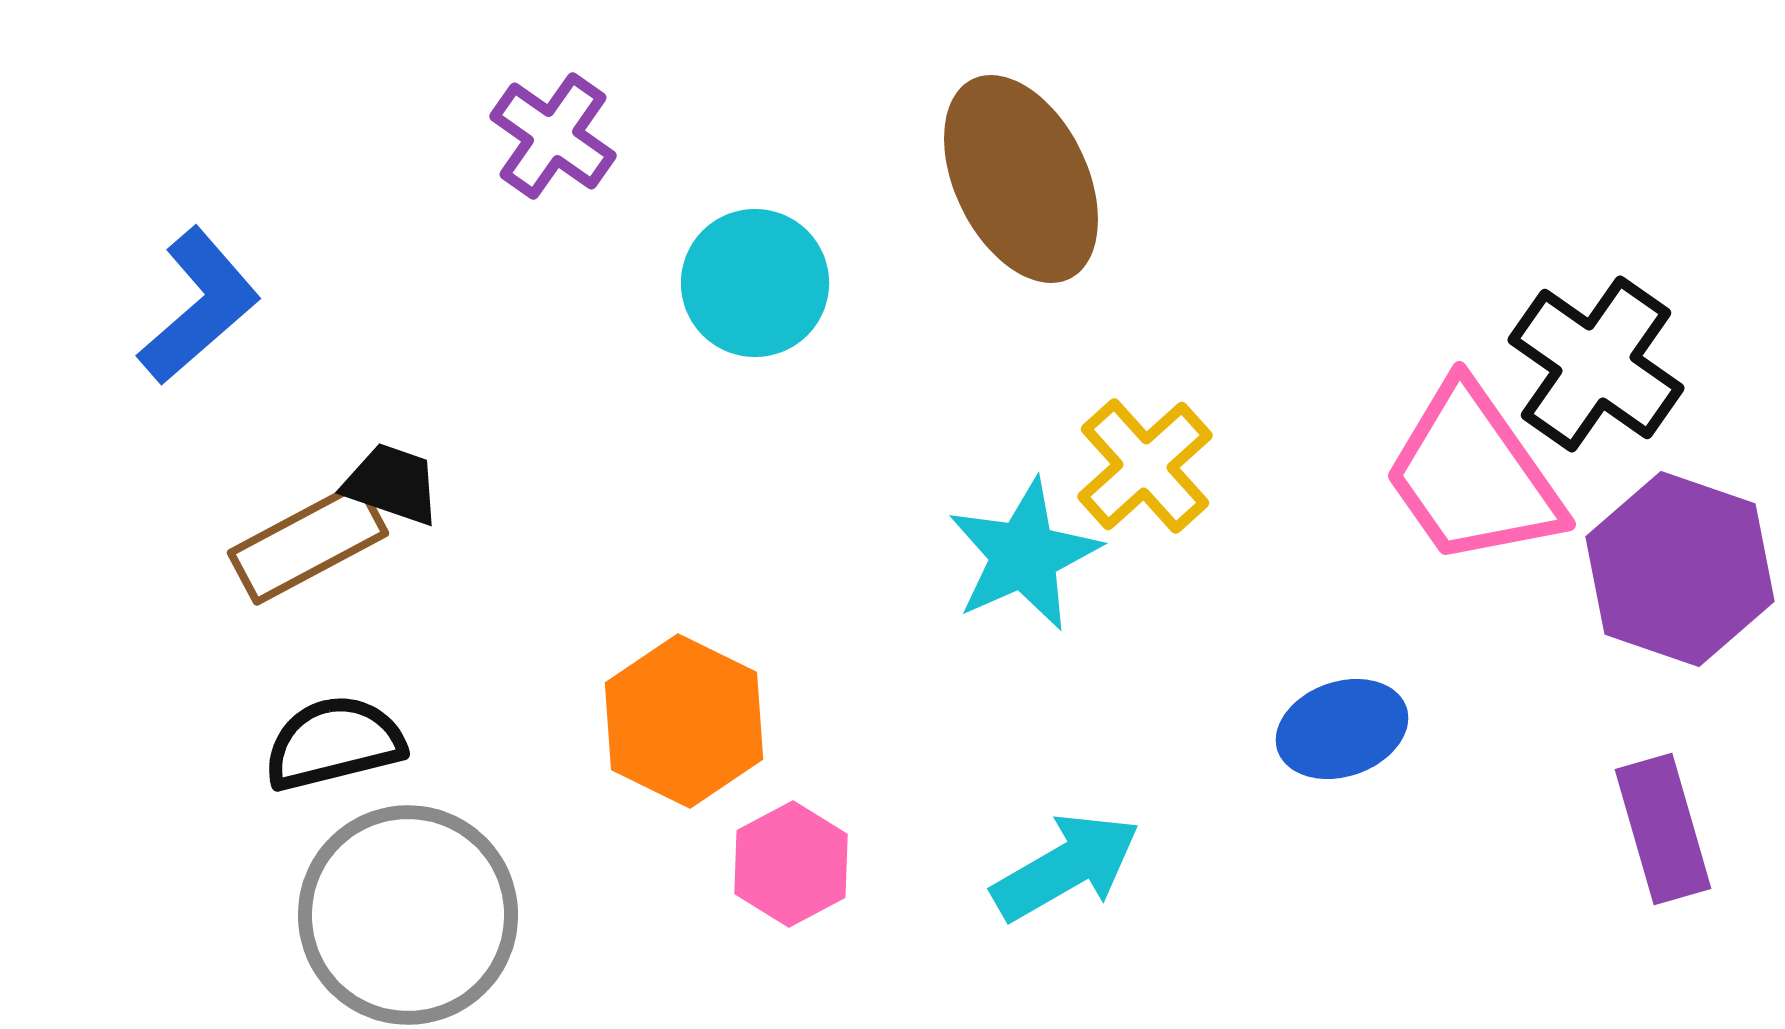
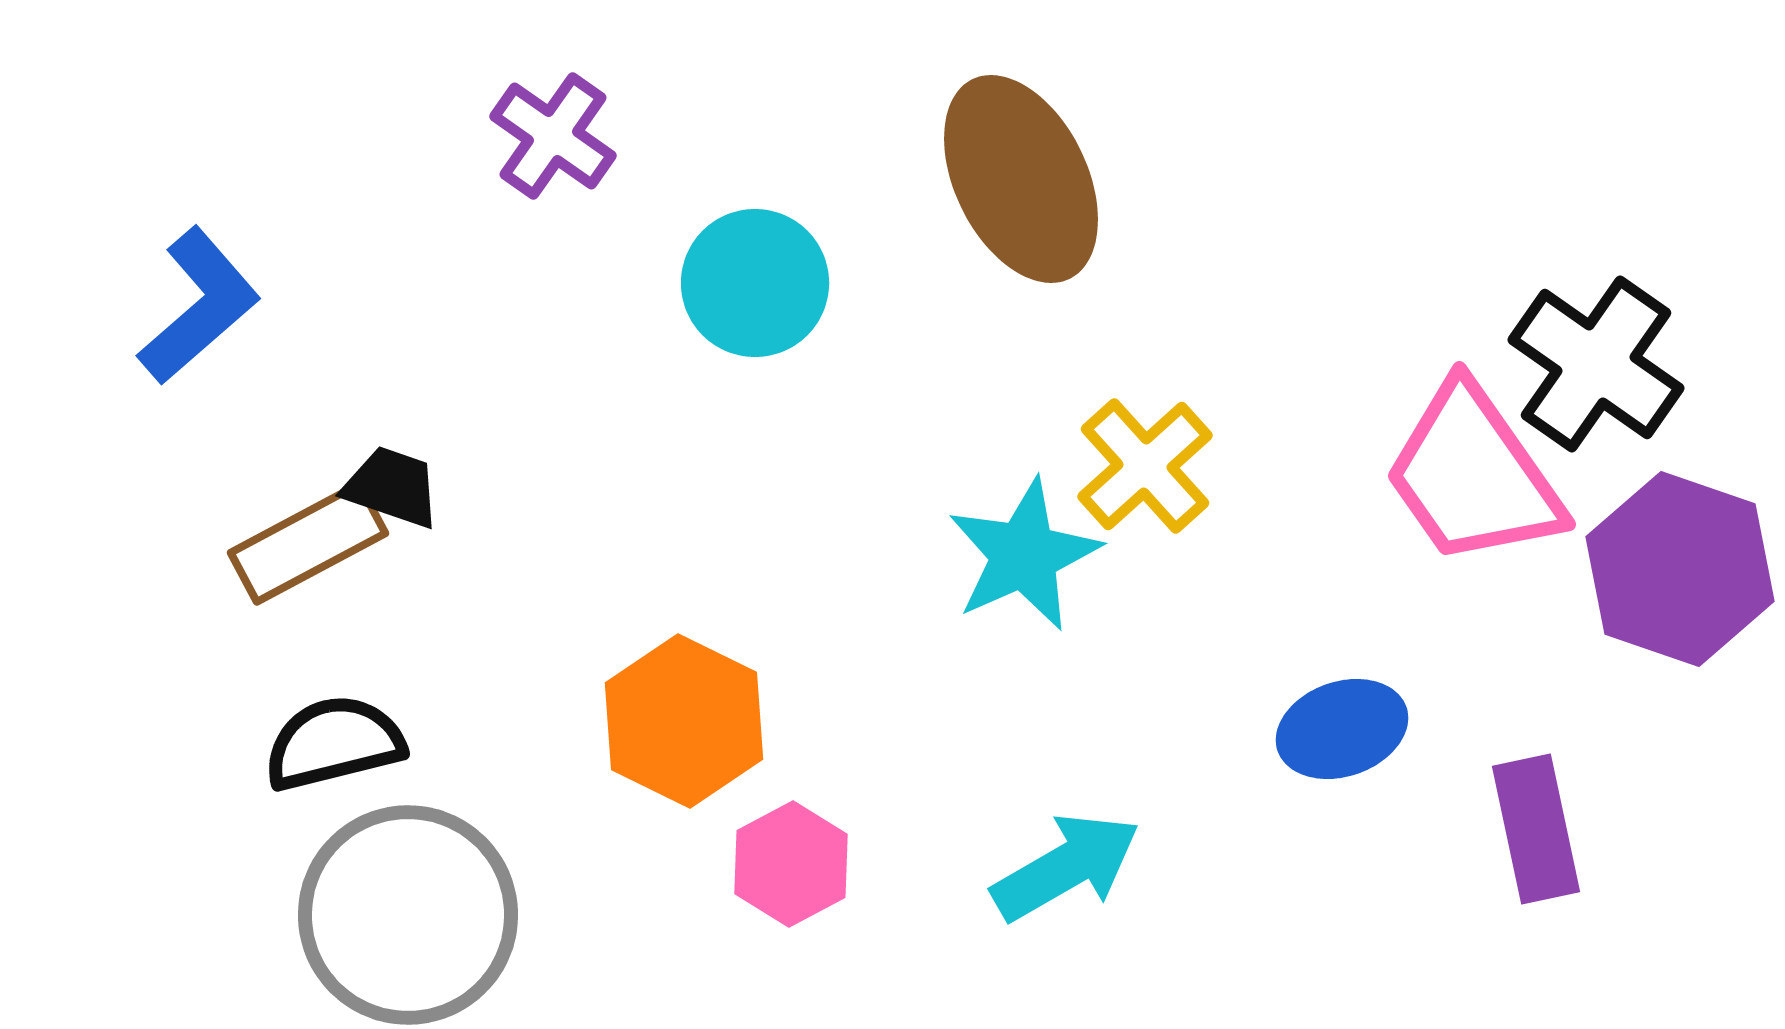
black trapezoid: moved 3 px down
purple rectangle: moved 127 px left; rotated 4 degrees clockwise
